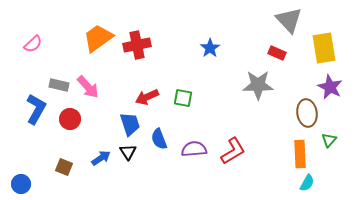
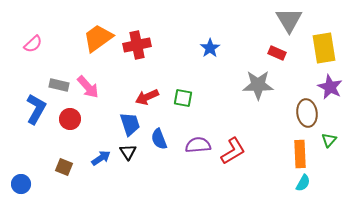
gray triangle: rotated 12 degrees clockwise
purple semicircle: moved 4 px right, 4 px up
cyan semicircle: moved 4 px left
